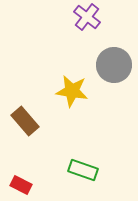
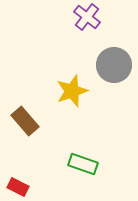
yellow star: rotated 28 degrees counterclockwise
green rectangle: moved 6 px up
red rectangle: moved 3 px left, 2 px down
